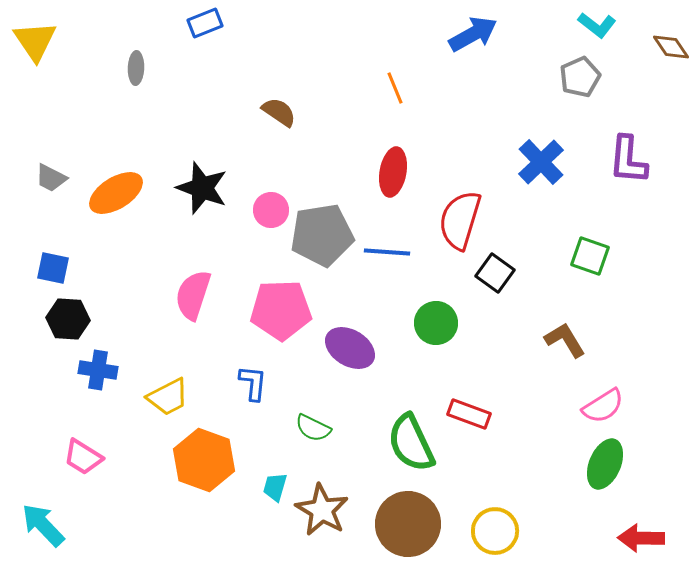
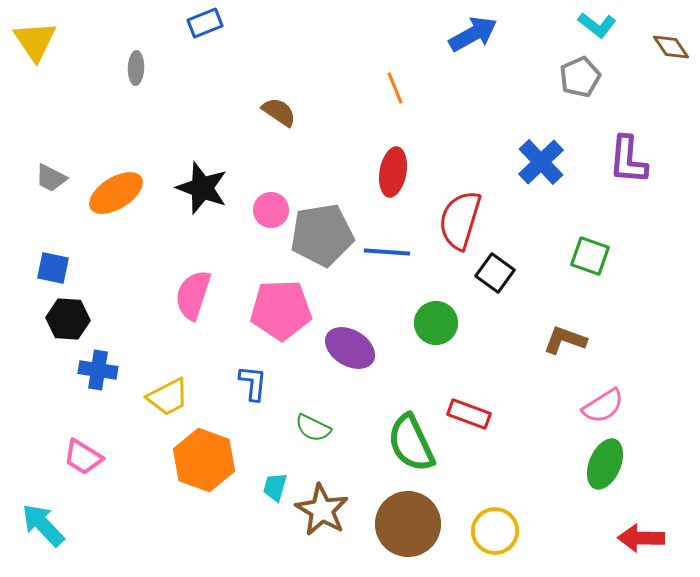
brown L-shape at (565, 340): rotated 39 degrees counterclockwise
